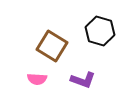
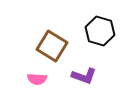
purple L-shape: moved 1 px right, 4 px up
